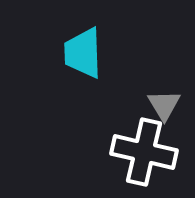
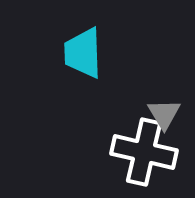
gray triangle: moved 9 px down
